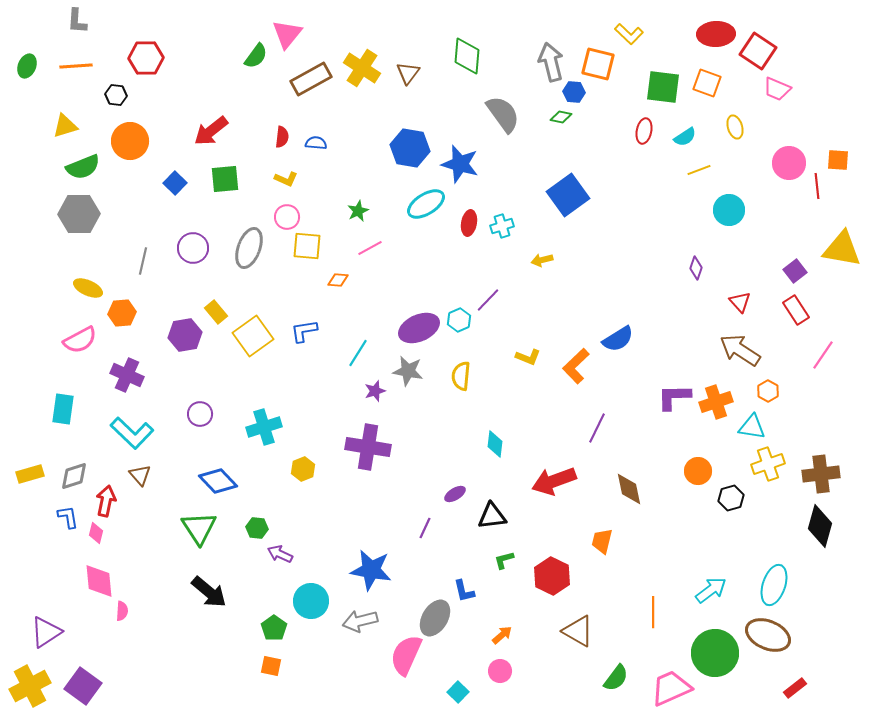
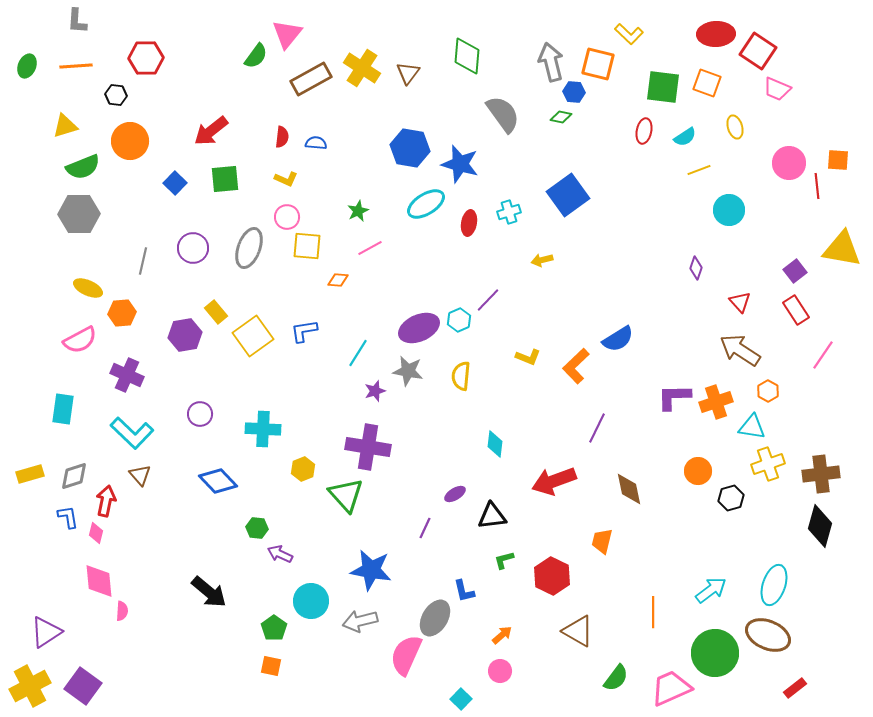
cyan cross at (502, 226): moved 7 px right, 14 px up
cyan cross at (264, 427): moved 1 px left, 2 px down; rotated 20 degrees clockwise
green triangle at (199, 528): moved 147 px right, 33 px up; rotated 9 degrees counterclockwise
cyan square at (458, 692): moved 3 px right, 7 px down
